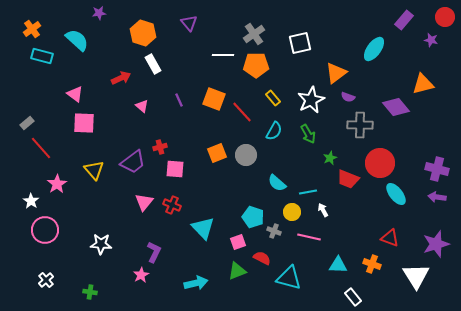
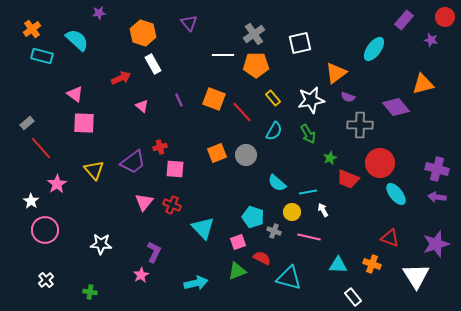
white star at (311, 100): rotated 16 degrees clockwise
